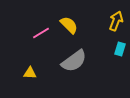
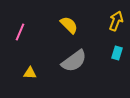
pink line: moved 21 px left, 1 px up; rotated 36 degrees counterclockwise
cyan rectangle: moved 3 px left, 4 px down
